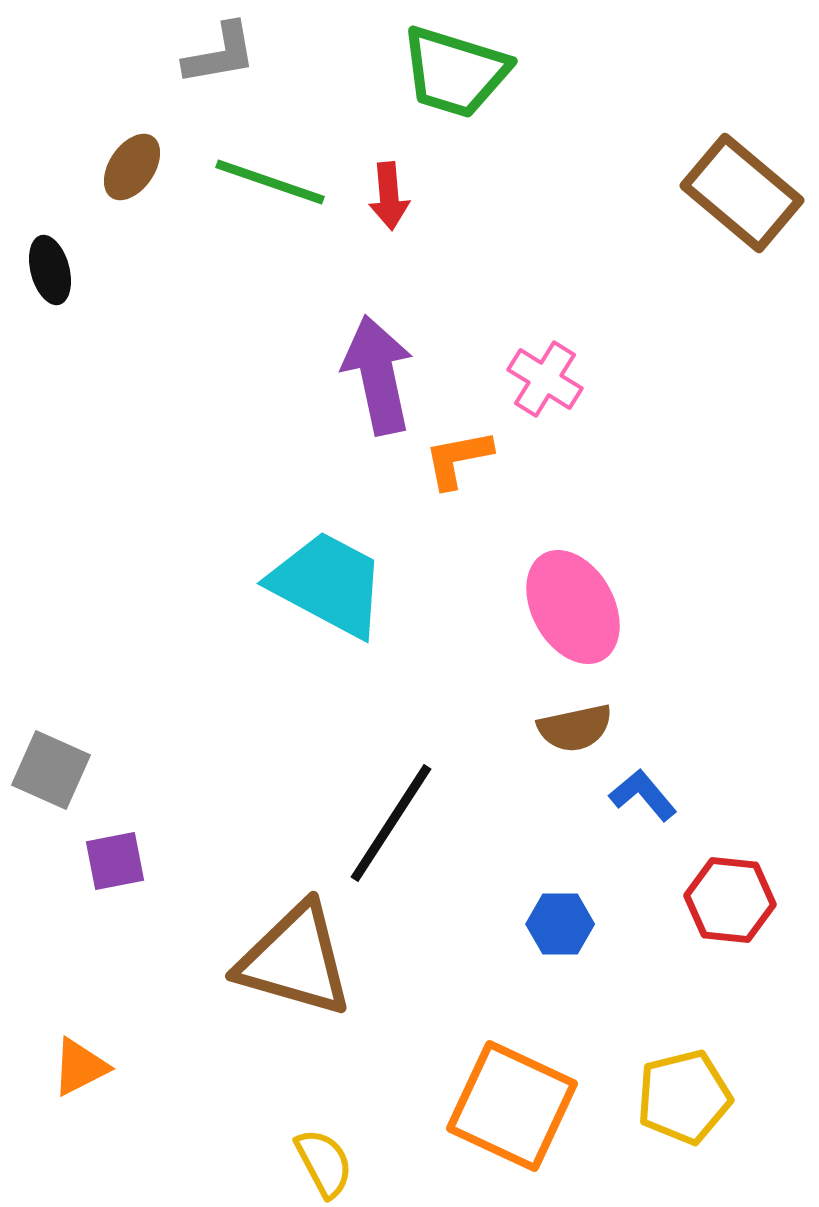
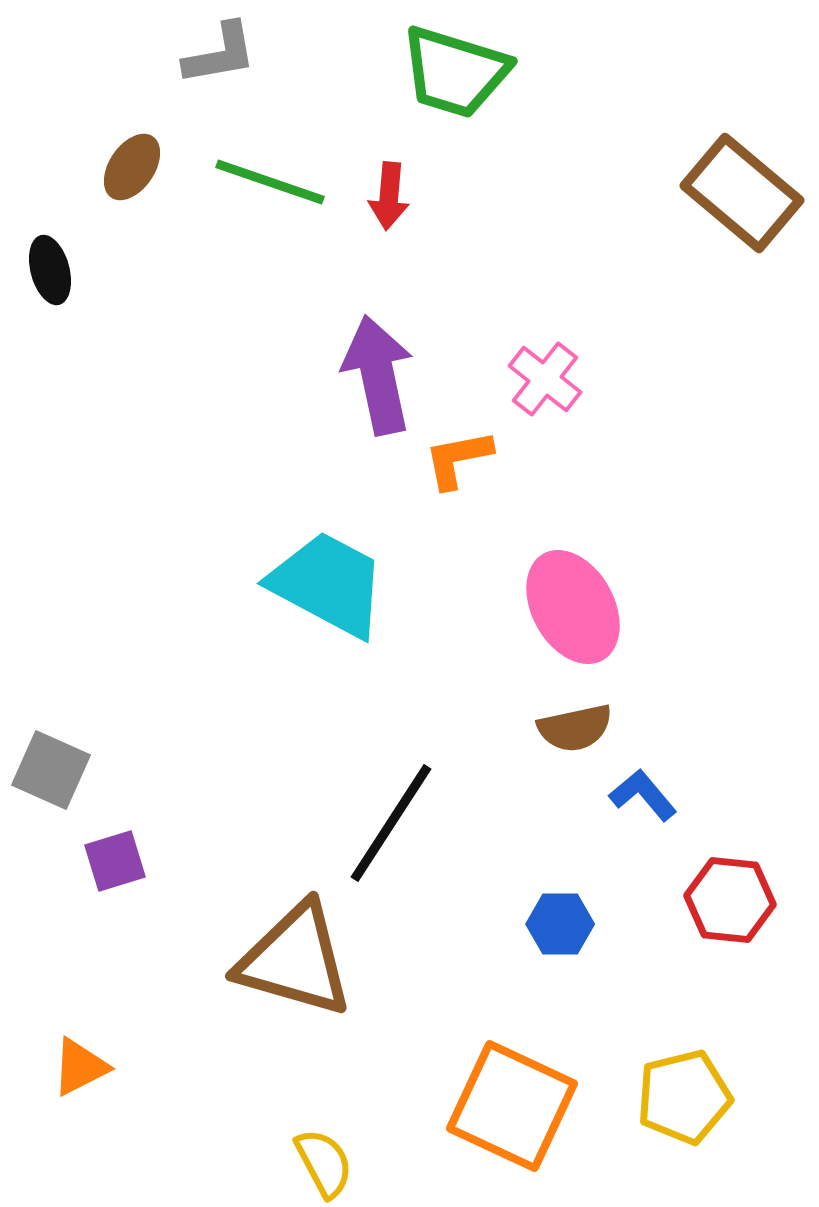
red arrow: rotated 10 degrees clockwise
pink cross: rotated 6 degrees clockwise
purple square: rotated 6 degrees counterclockwise
